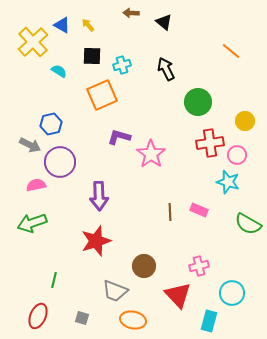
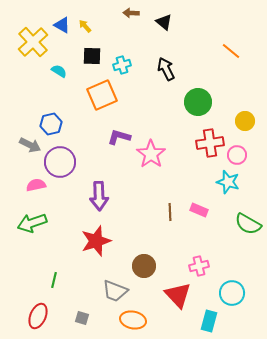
yellow arrow: moved 3 px left, 1 px down
